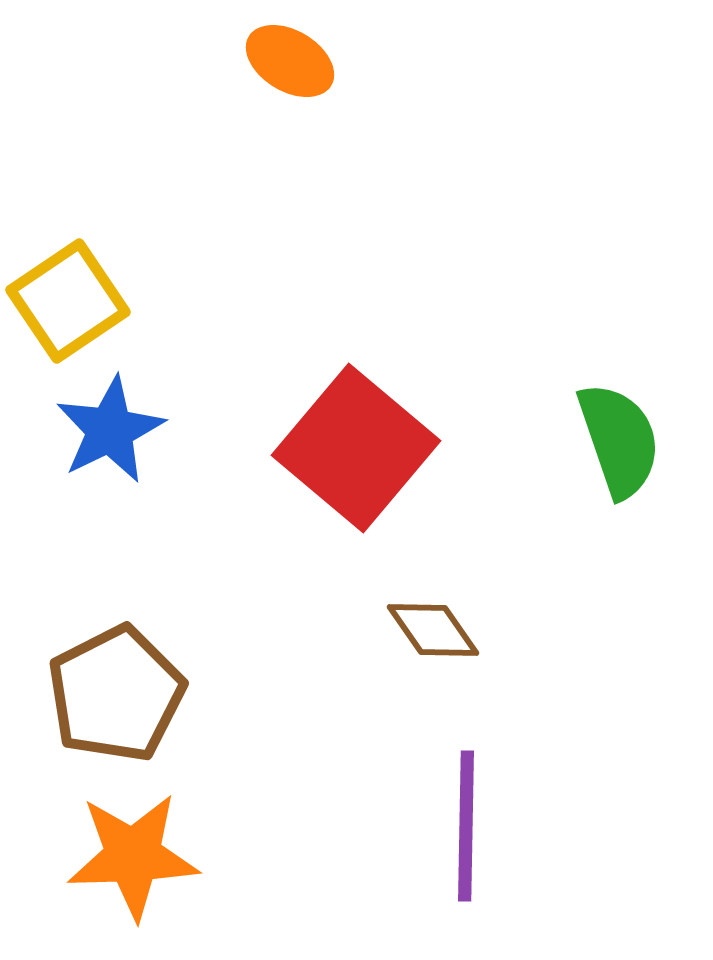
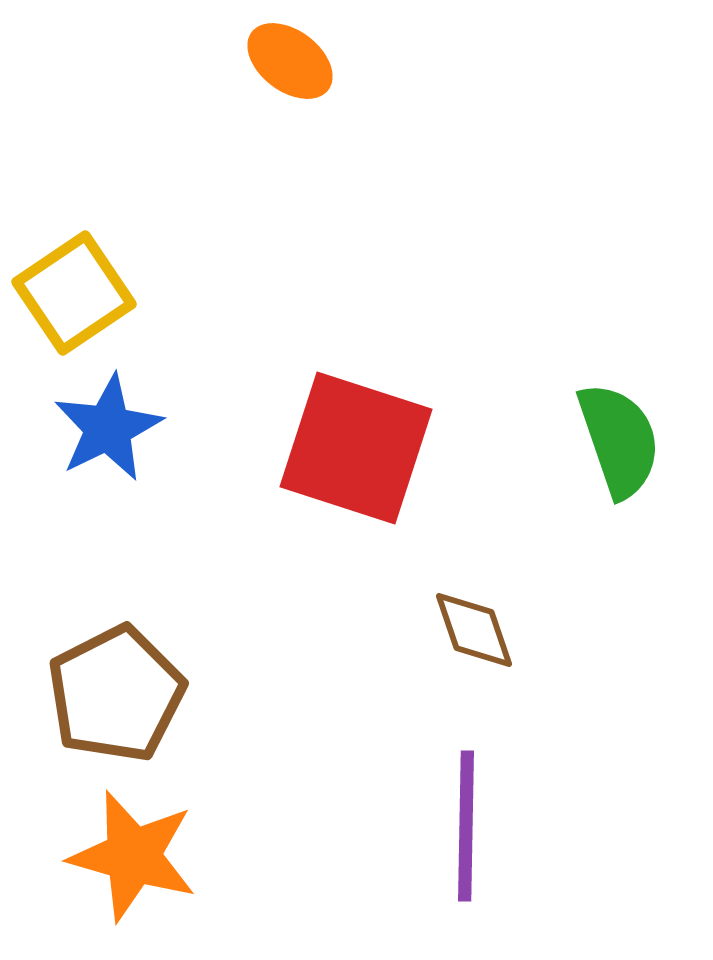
orange ellipse: rotated 6 degrees clockwise
yellow square: moved 6 px right, 8 px up
blue star: moved 2 px left, 2 px up
red square: rotated 22 degrees counterclockwise
brown diamond: moved 41 px right; rotated 16 degrees clockwise
orange star: rotated 18 degrees clockwise
